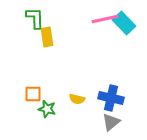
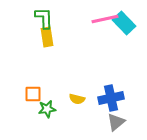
green L-shape: moved 9 px right
blue cross: rotated 25 degrees counterclockwise
green star: rotated 24 degrees counterclockwise
gray triangle: moved 5 px right
